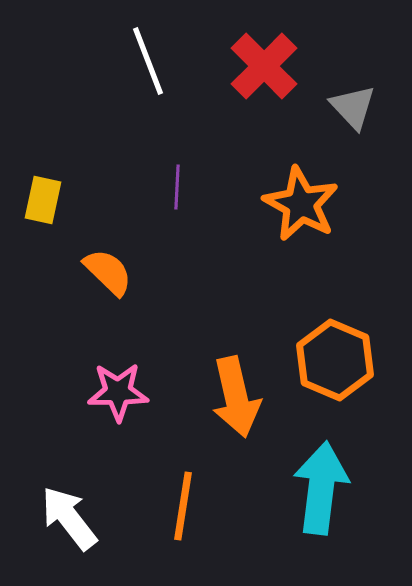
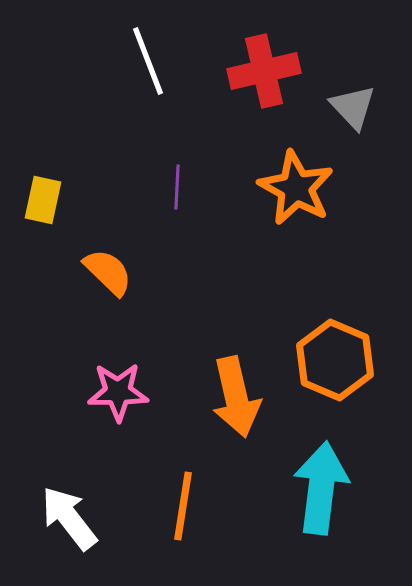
red cross: moved 5 px down; rotated 32 degrees clockwise
orange star: moved 5 px left, 16 px up
